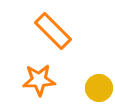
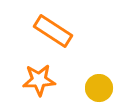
orange rectangle: rotated 12 degrees counterclockwise
